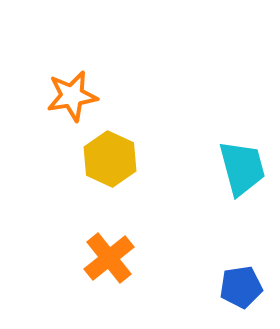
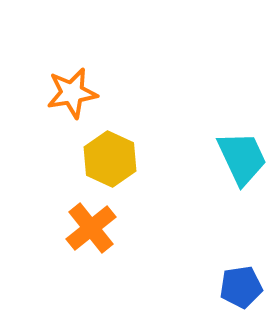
orange star: moved 3 px up
cyan trapezoid: moved 10 px up; rotated 10 degrees counterclockwise
orange cross: moved 18 px left, 30 px up
